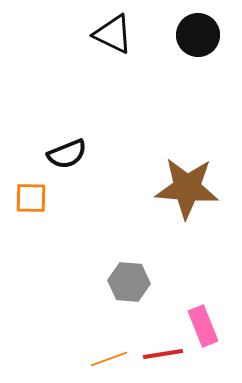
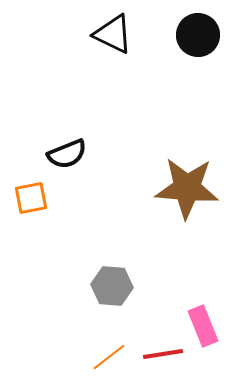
orange square: rotated 12 degrees counterclockwise
gray hexagon: moved 17 px left, 4 px down
orange line: moved 2 px up; rotated 18 degrees counterclockwise
